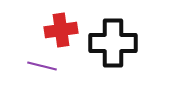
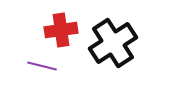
black cross: rotated 33 degrees counterclockwise
